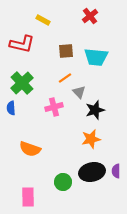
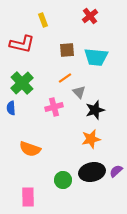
yellow rectangle: rotated 40 degrees clockwise
brown square: moved 1 px right, 1 px up
purple semicircle: rotated 48 degrees clockwise
green circle: moved 2 px up
